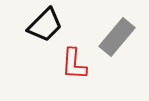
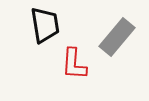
black trapezoid: rotated 54 degrees counterclockwise
